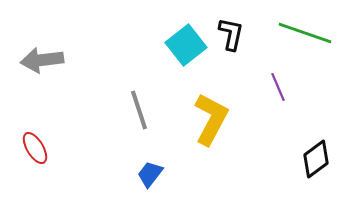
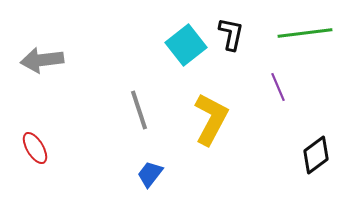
green line: rotated 26 degrees counterclockwise
black diamond: moved 4 px up
